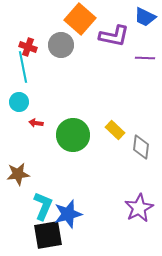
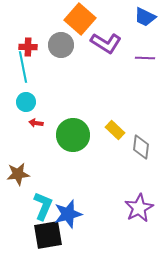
purple L-shape: moved 8 px left, 7 px down; rotated 20 degrees clockwise
red cross: rotated 18 degrees counterclockwise
cyan circle: moved 7 px right
